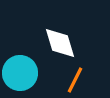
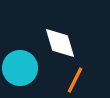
cyan circle: moved 5 px up
